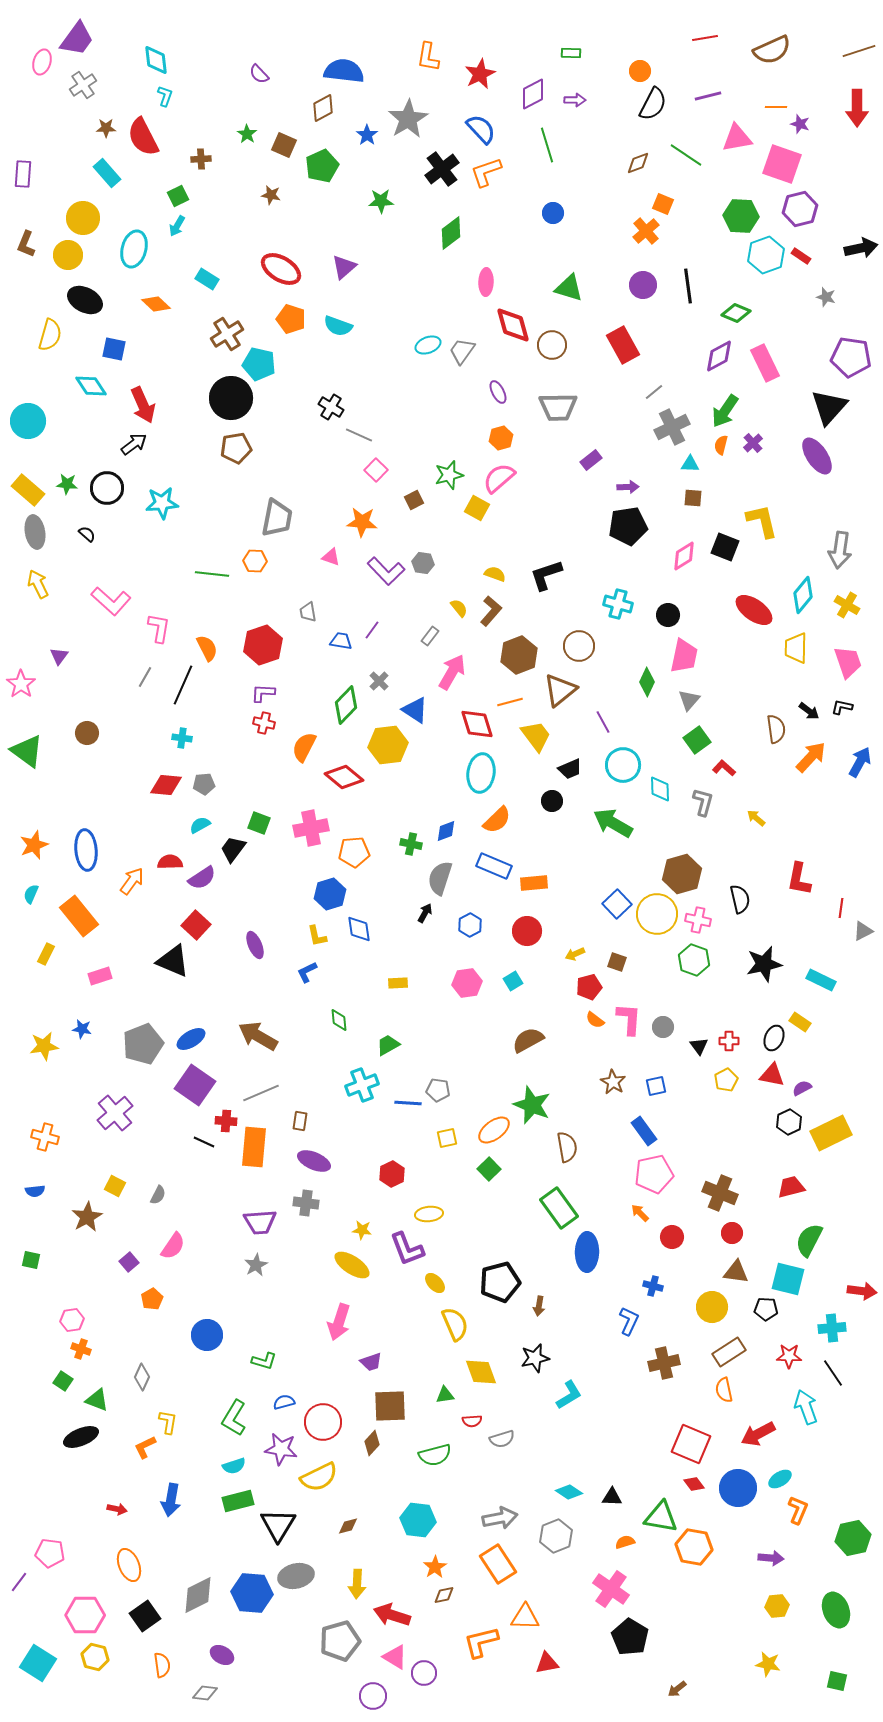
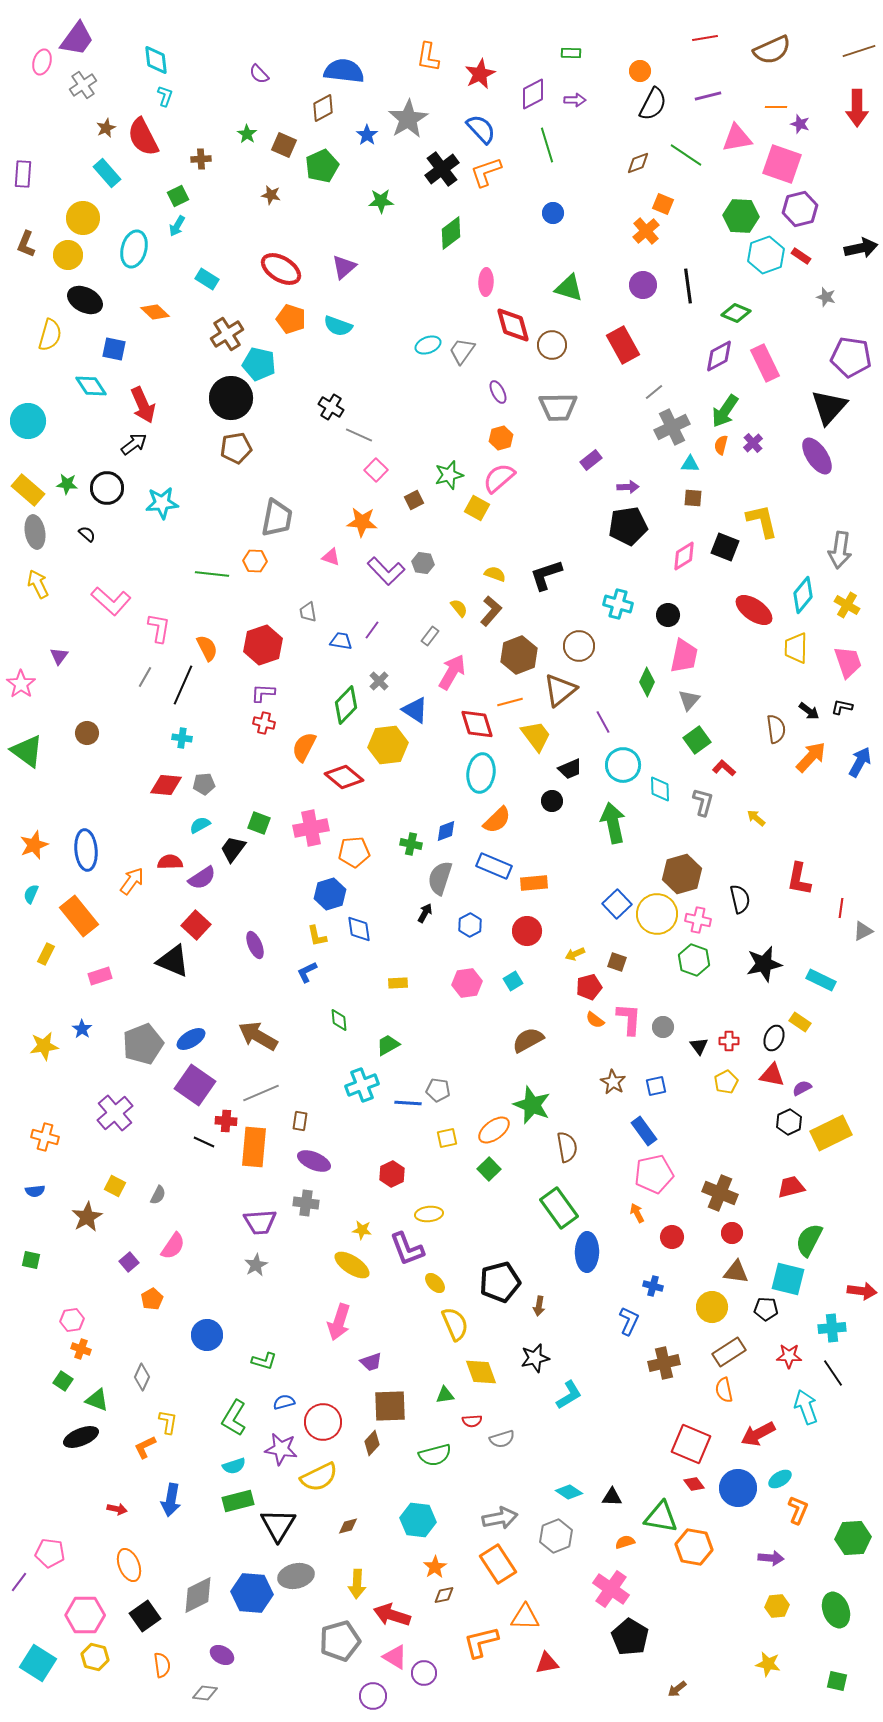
brown star at (106, 128): rotated 24 degrees counterclockwise
orange diamond at (156, 304): moved 1 px left, 8 px down
green arrow at (613, 823): rotated 48 degrees clockwise
blue star at (82, 1029): rotated 24 degrees clockwise
yellow pentagon at (726, 1080): moved 2 px down
orange arrow at (640, 1213): moved 3 px left; rotated 18 degrees clockwise
green hexagon at (853, 1538): rotated 8 degrees clockwise
